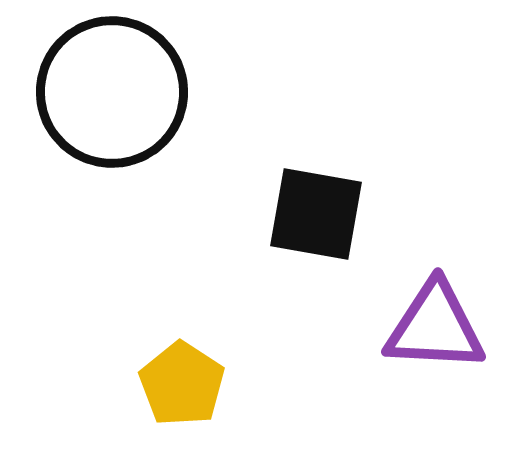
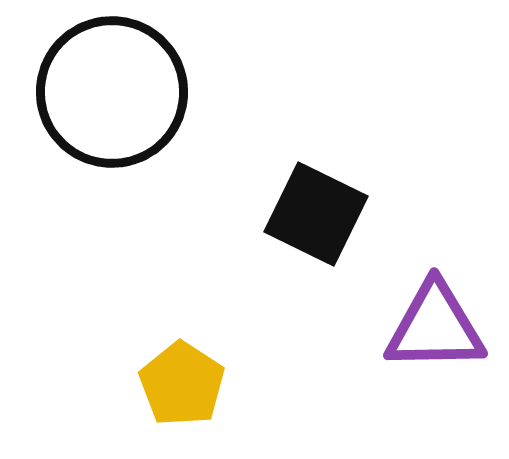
black square: rotated 16 degrees clockwise
purple triangle: rotated 4 degrees counterclockwise
